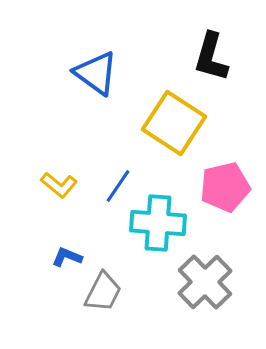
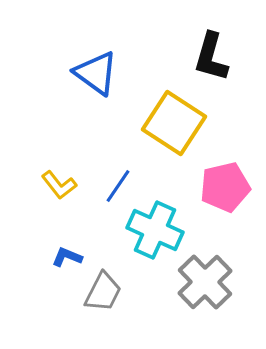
yellow L-shape: rotated 12 degrees clockwise
cyan cross: moved 3 px left, 7 px down; rotated 20 degrees clockwise
